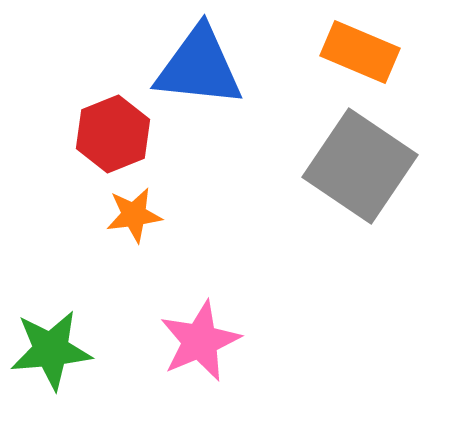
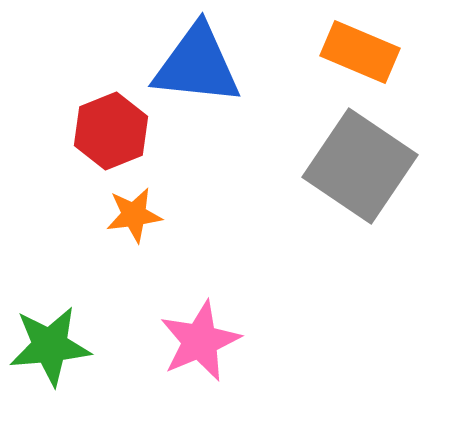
blue triangle: moved 2 px left, 2 px up
red hexagon: moved 2 px left, 3 px up
green star: moved 1 px left, 4 px up
